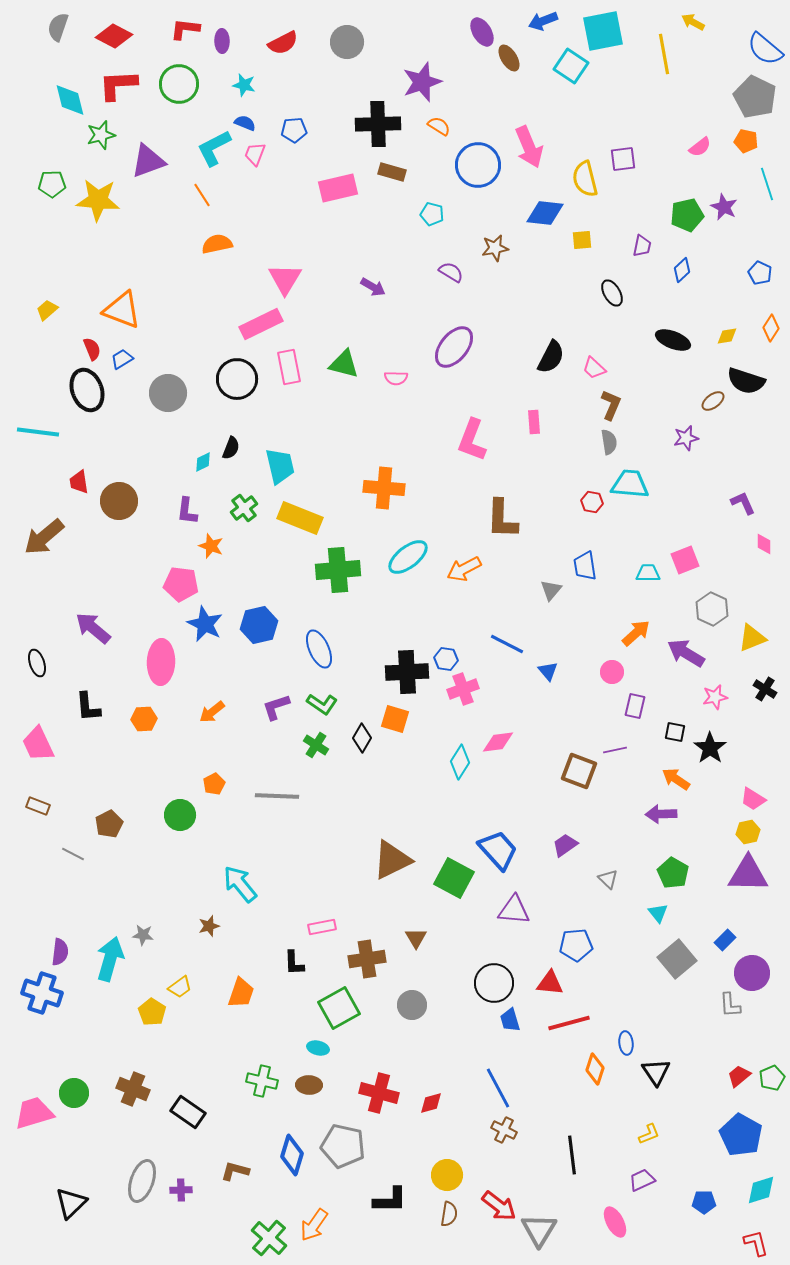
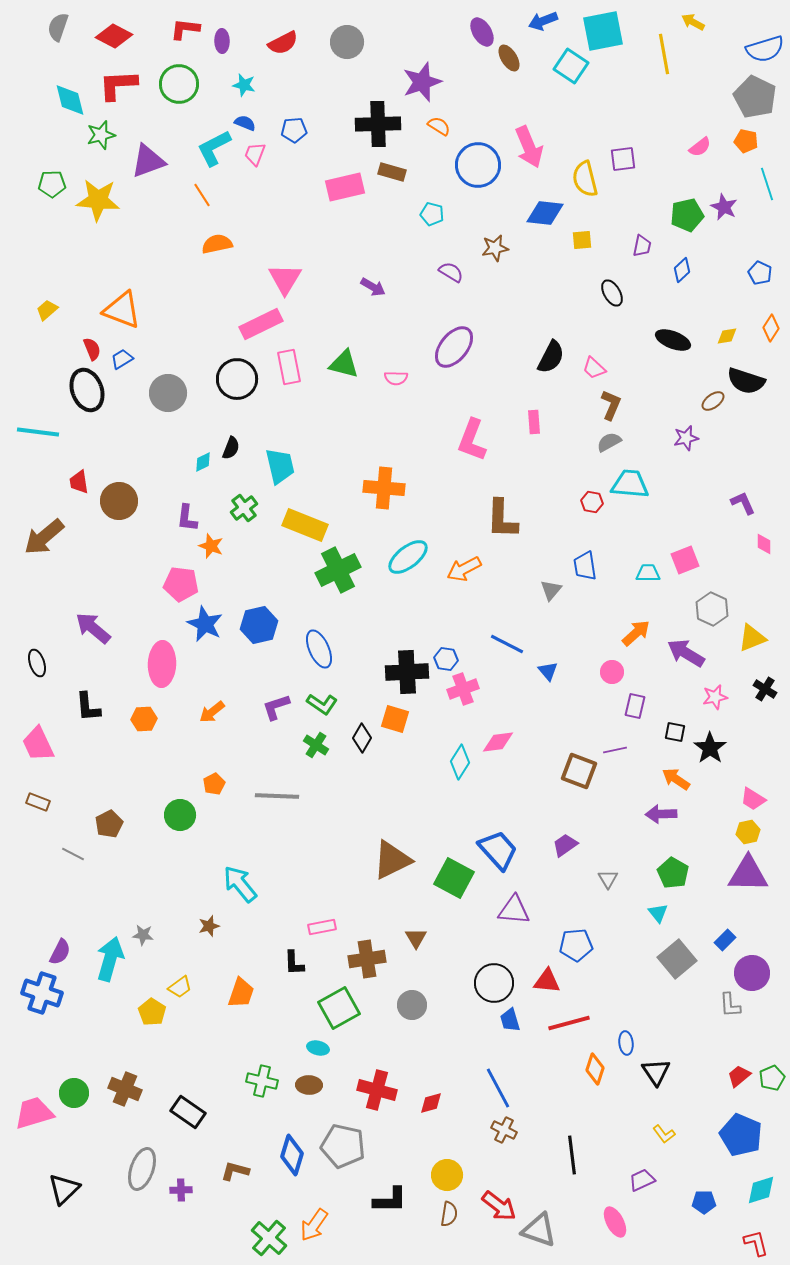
blue semicircle at (765, 49): rotated 57 degrees counterclockwise
pink rectangle at (338, 188): moved 7 px right, 1 px up
gray semicircle at (609, 442): rotated 110 degrees counterclockwise
purple L-shape at (187, 511): moved 7 px down
yellow rectangle at (300, 518): moved 5 px right, 7 px down
green cross at (338, 570): rotated 21 degrees counterclockwise
pink ellipse at (161, 662): moved 1 px right, 2 px down
brown rectangle at (38, 806): moved 4 px up
gray triangle at (608, 879): rotated 15 degrees clockwise
purple semicircle at (60, 952): rotated 20 degrees clockwise
red triangle at (550, 983): moved 3 px left, 2 px up
brown cross at (133, 1089): moved 8 px left
red cross at (379, 1093): moved 2 px left, 3 px up
yellow L-shape at (649, 1134): moved 15 px right; rotated 75 degrees clockwise
blue pentagon at (741, 1135): rotated 6 degrees counterclockwise
gray ellipse at (142, 1181): moved 12 px up
black triangle at (71, 1203): moved 7 px left, 14 px up
gray triangle at (539, 1230): rotated 42 degrees counterclockwise
